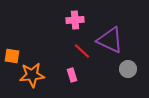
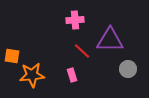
purple triangle: rotated 24 degrees counterclockwise
